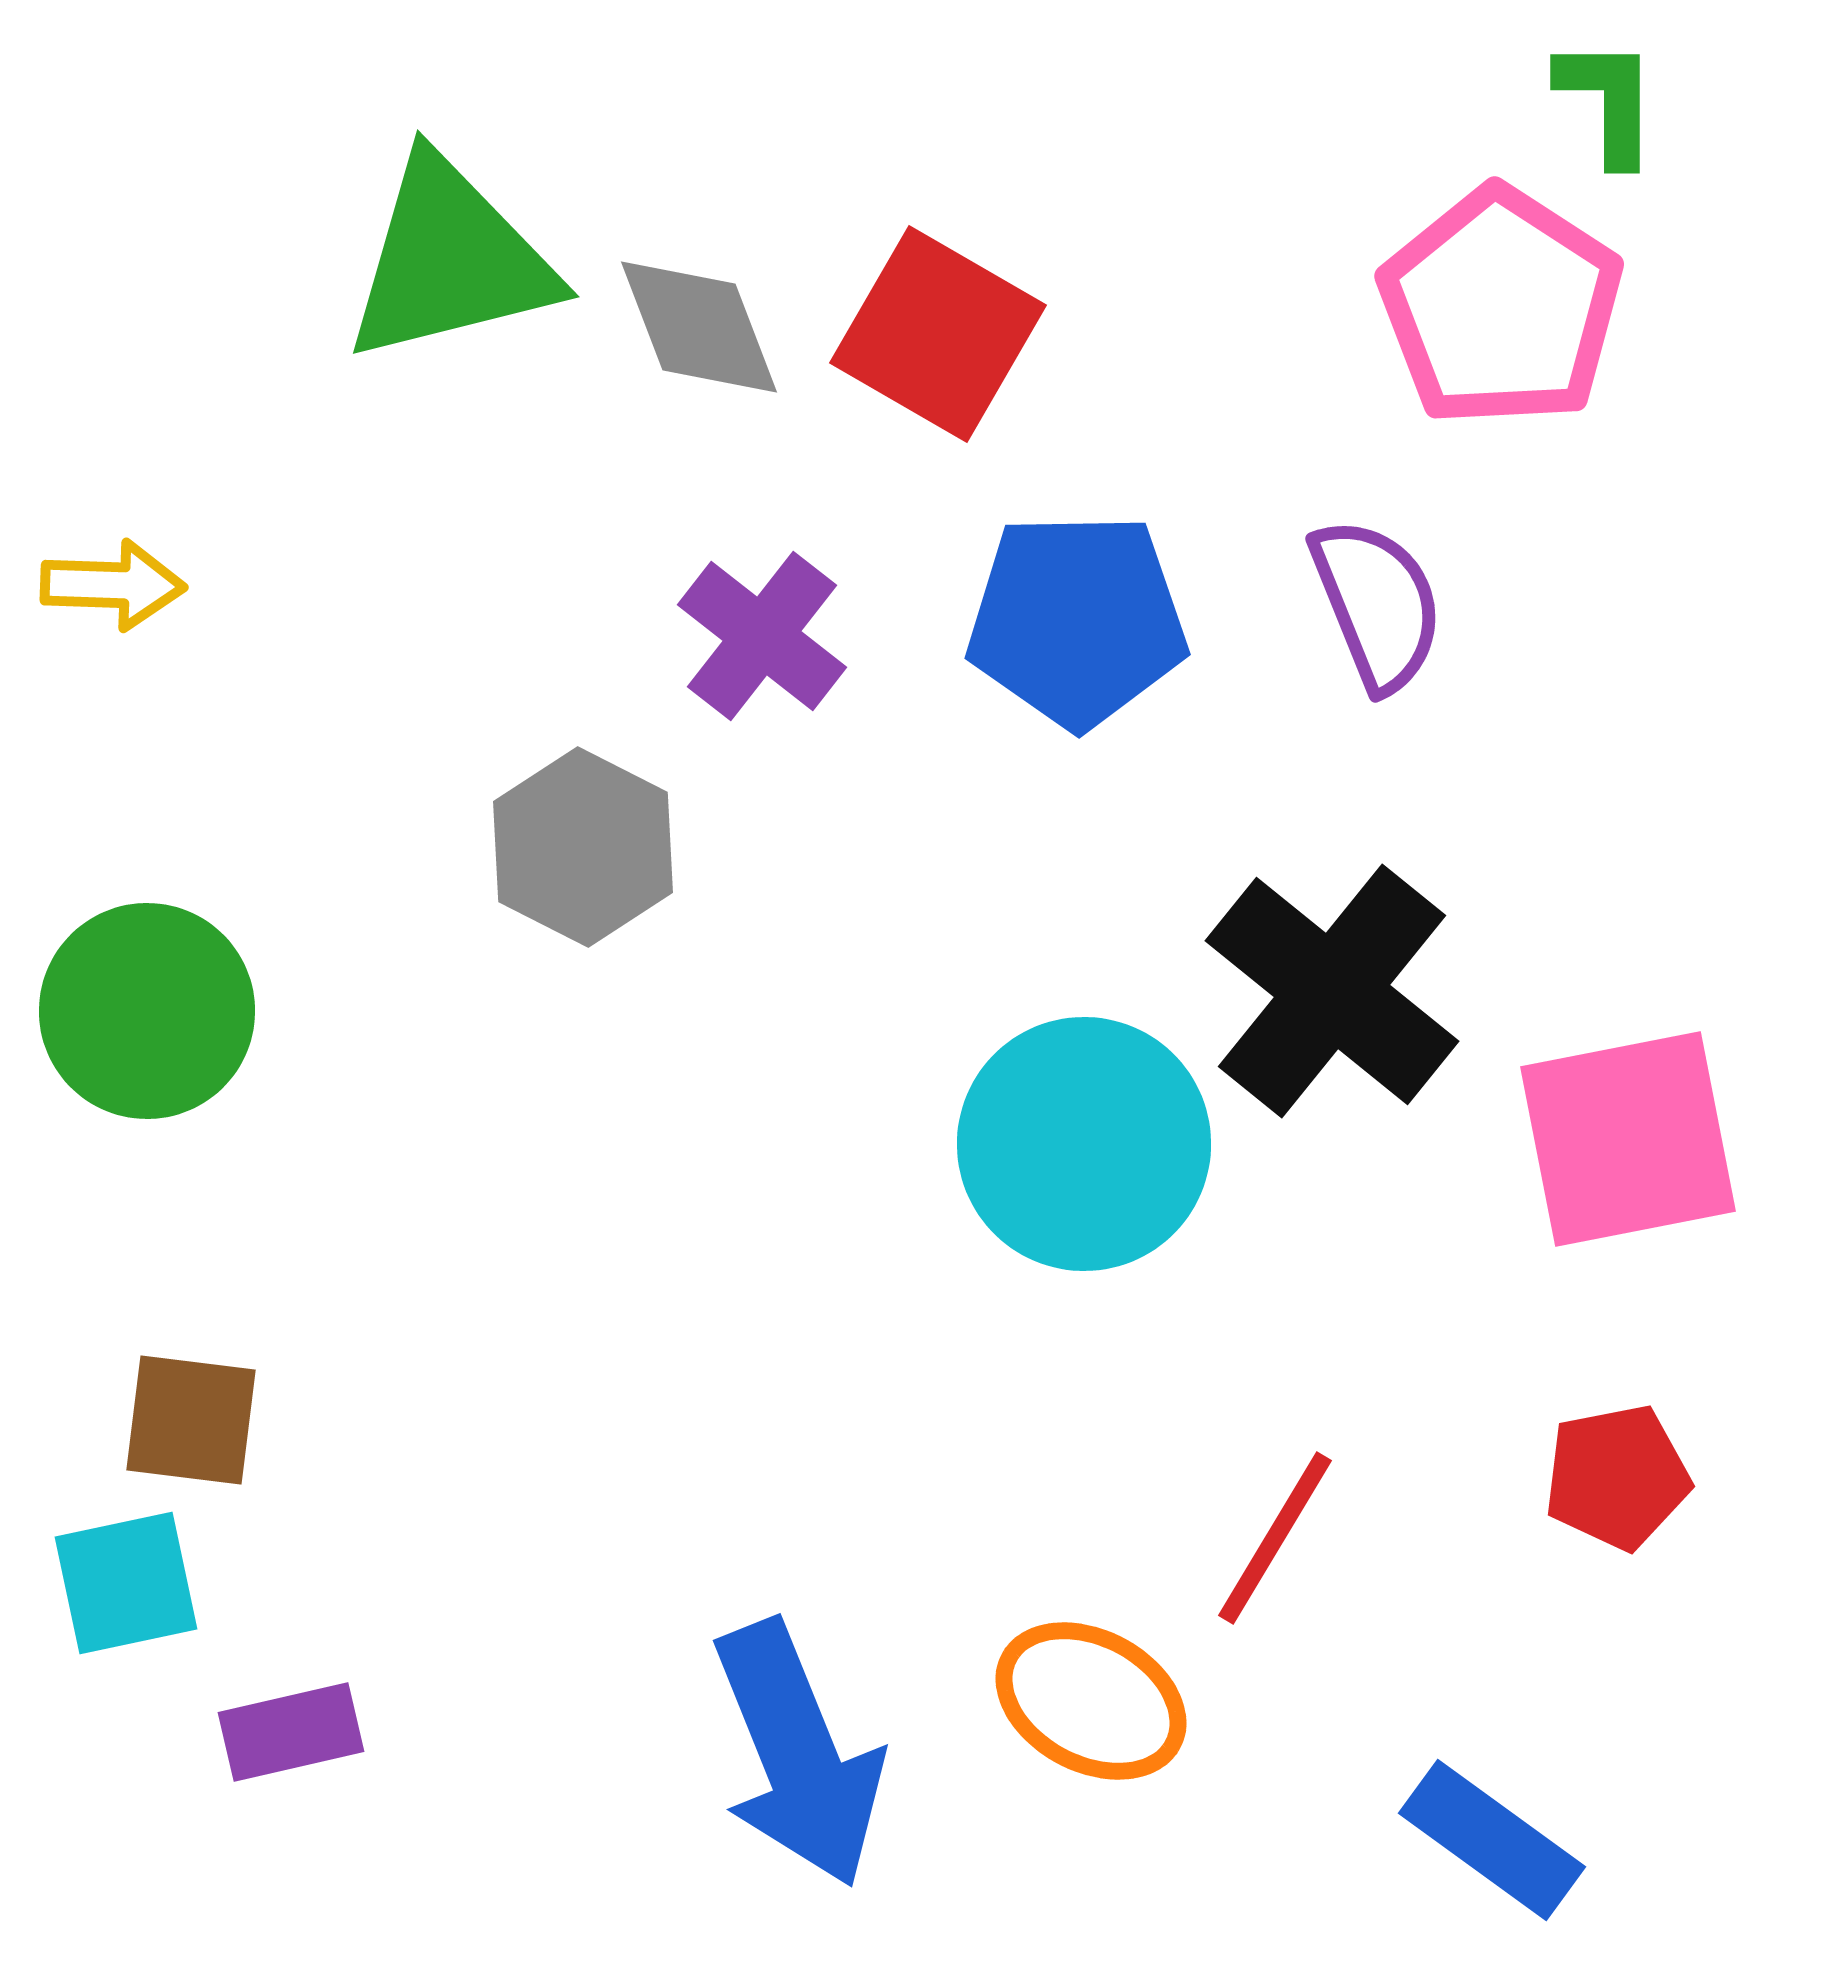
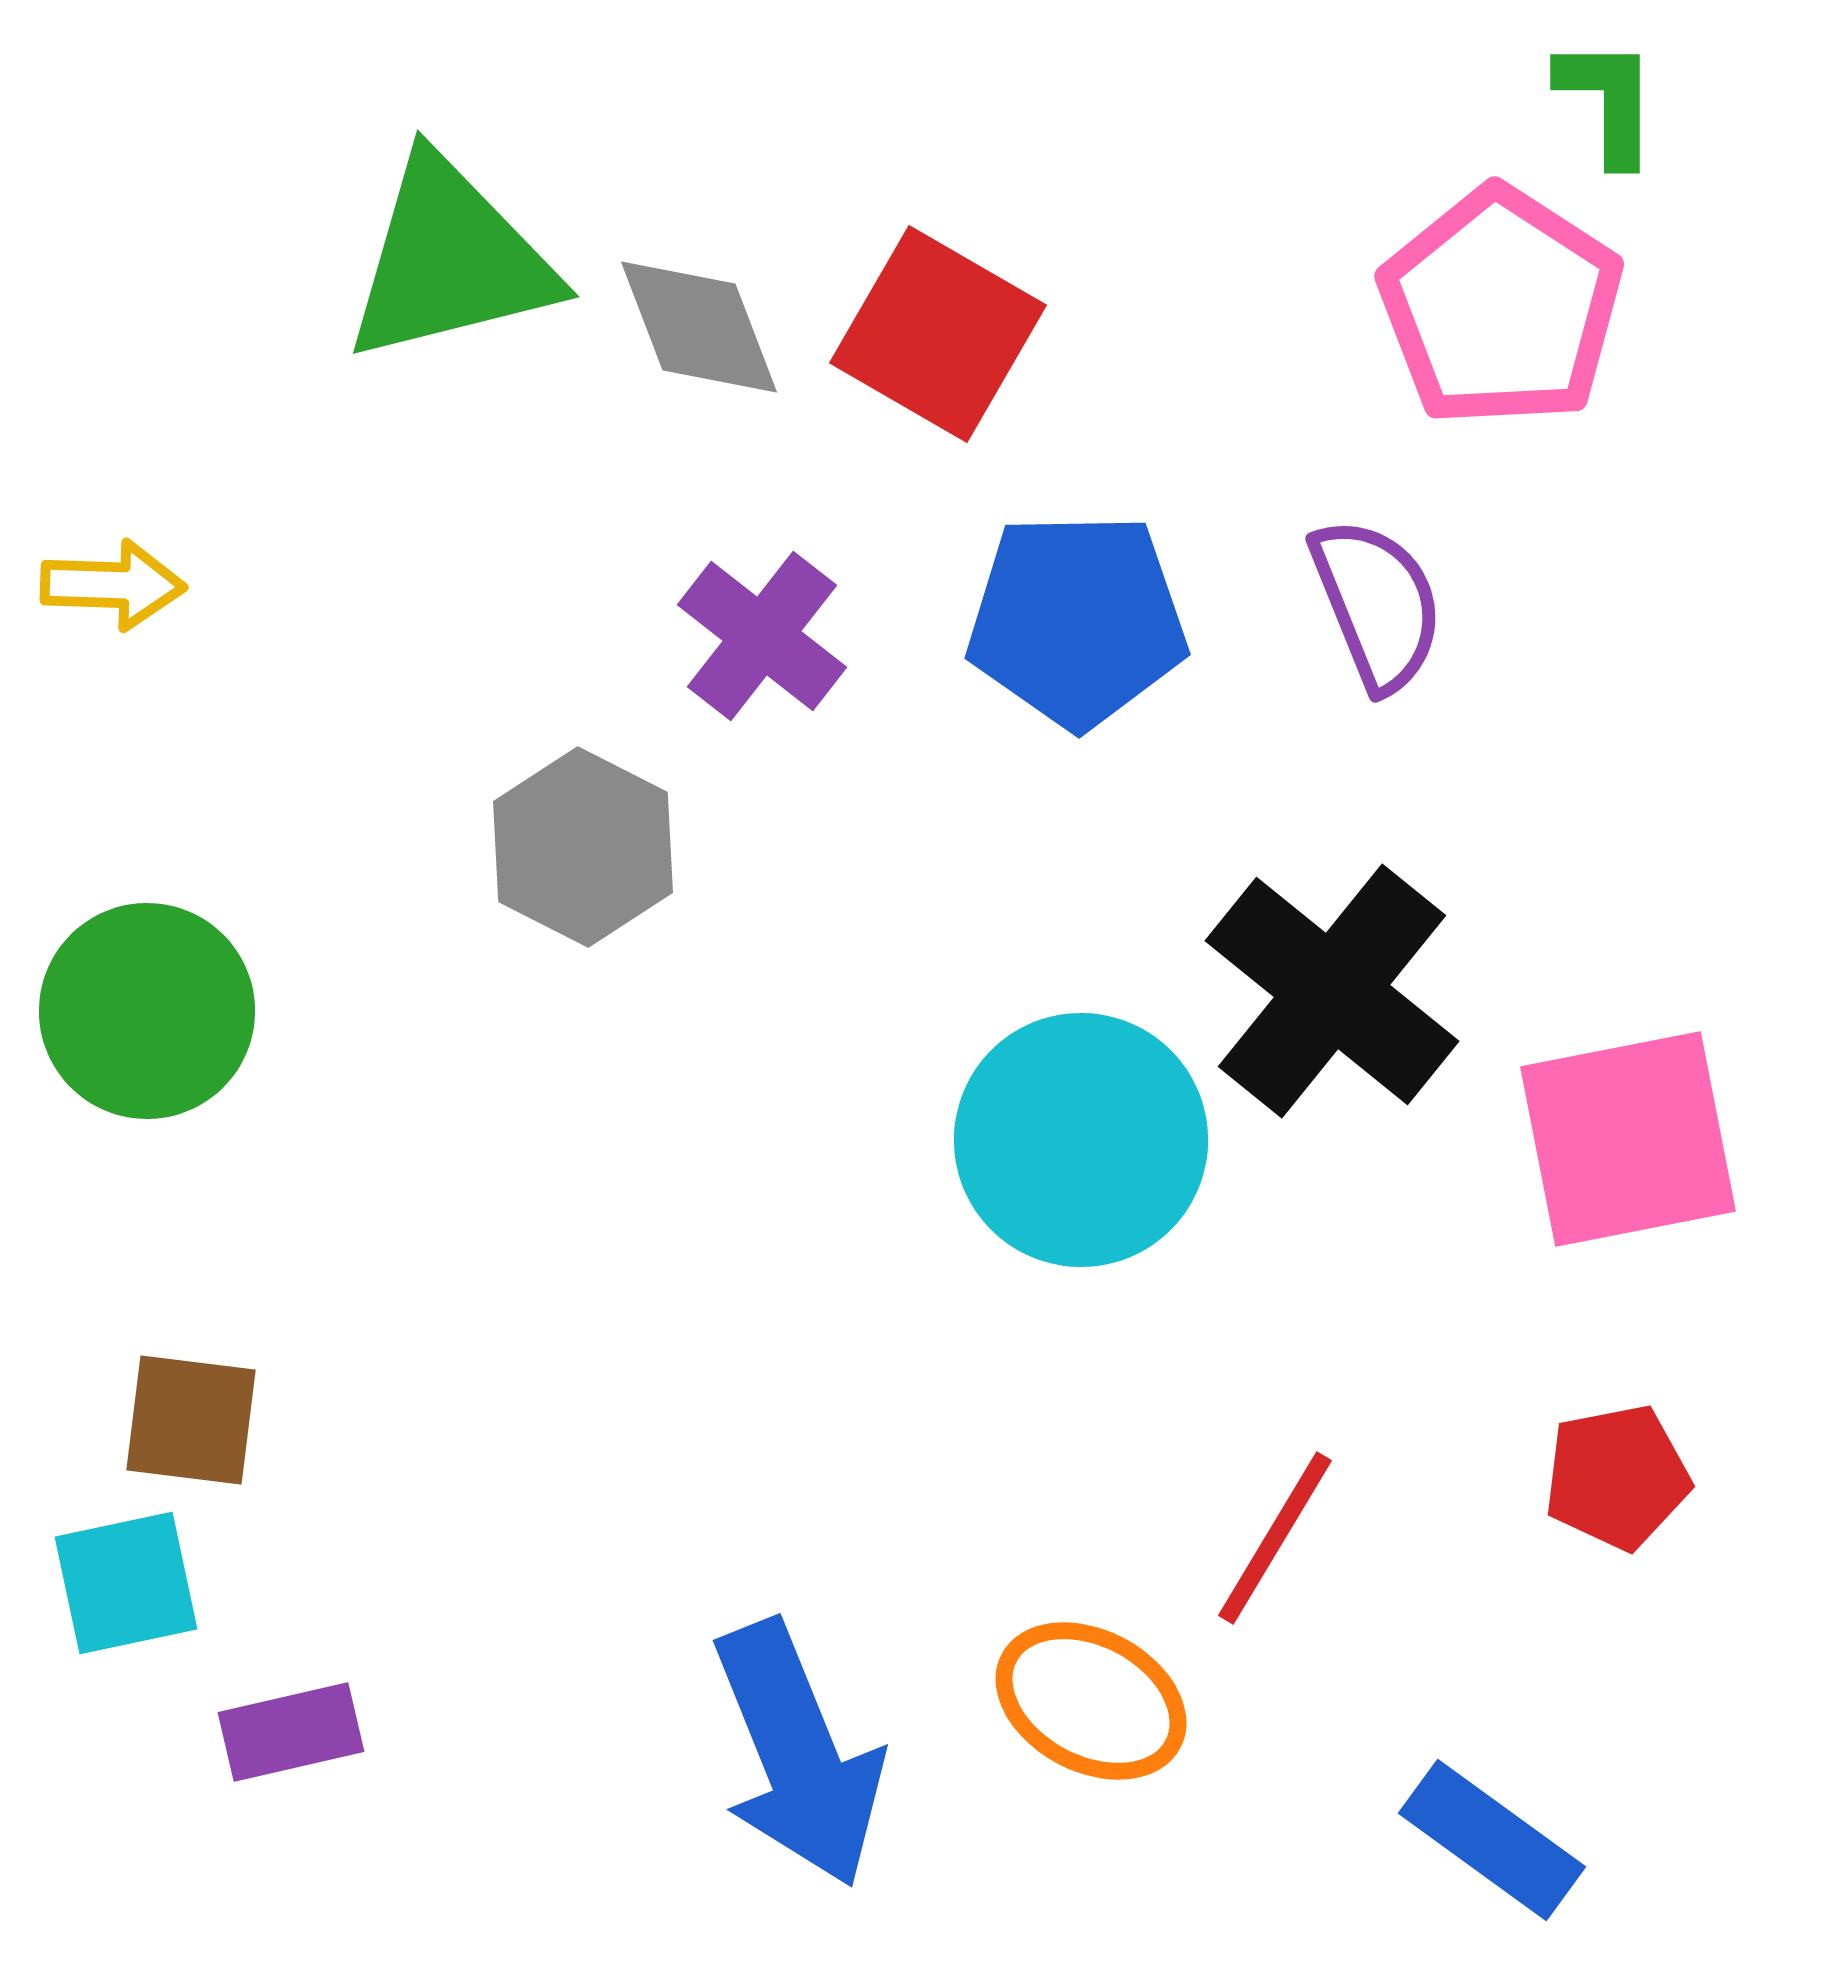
cyan circle: moved 3 px left, 4 px up
